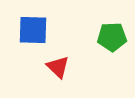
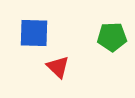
blue square: moved 1 px right, 3 px down
